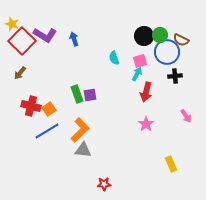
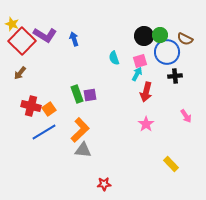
brown semicircle: moved 4 px right, 1 px up
blue line: moved 3 px left, 1 px down
yellow rectangle: rotated 21 degrees counterclockwise
